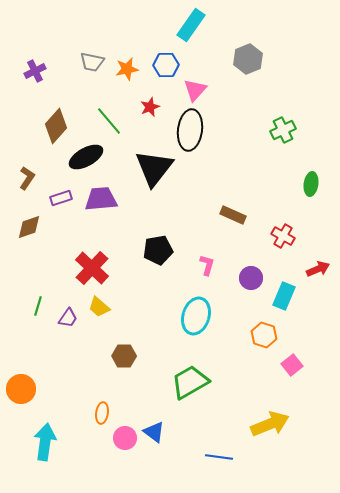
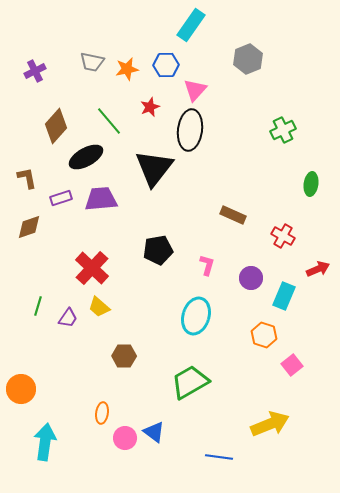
brown L-shape at (27, 178): rotated 45 degrees counterclockwise
